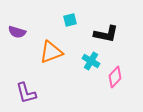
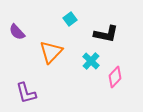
cyan square: moved 1 px up; rotated 24 degrees counterclockwise
purple semicircle: rotated 30 degrees clockwise
orange triangle: rotated 25 degrees counterclockwise
cyan cross: rotated 12 degrees clockwise
